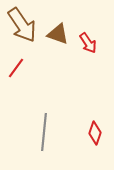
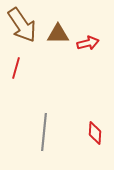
brown triangle: rotated 20 degrees counterclockwise
red arrow: rotated 70 degrees counterclockwise
red line: rotated 20 degrees counterclockwise
red diamond: rotated 15 degrees counterclockwise
